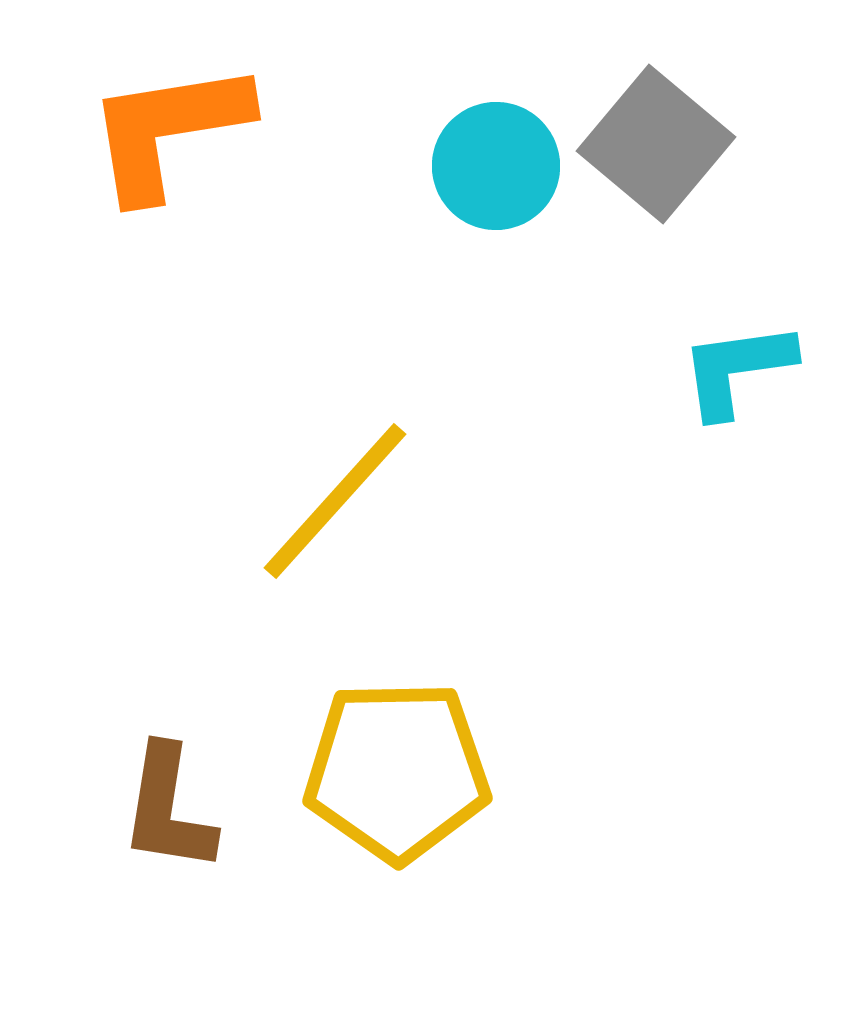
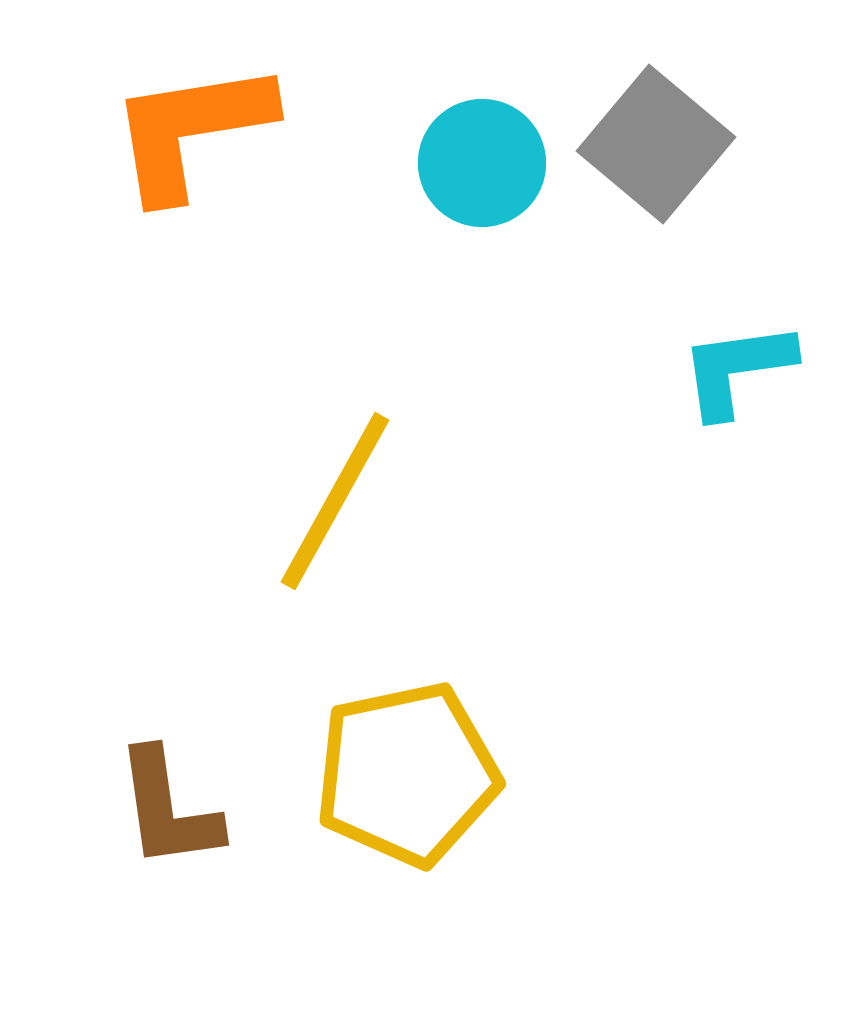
orange L-shape: moved 23 px right
cyan circle: moved 14 px left, 3 px up
yellow line: rotated 13 degrees counterclockwise
yellow pentagon: moved 10 px right, 3 px down; rotated 11 degrees counterclockwise
brown L-shape: rotated 17 degrees counterclockwise
